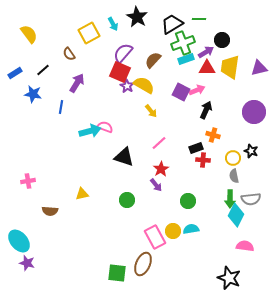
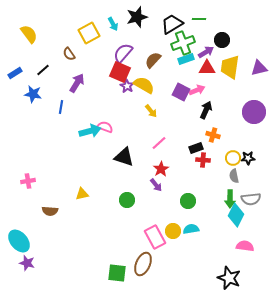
black star at (137, 17): rotated 25 degrees clockwise
black star at (251, 151): moved 3 px left, 7 px down; rotated 24 degrees counterclockwise
